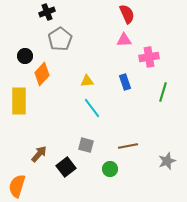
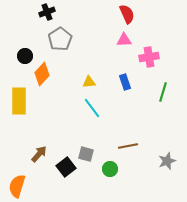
yellow triangle: moved 2 px right, 1 px down
gray square: moved 9 px down
